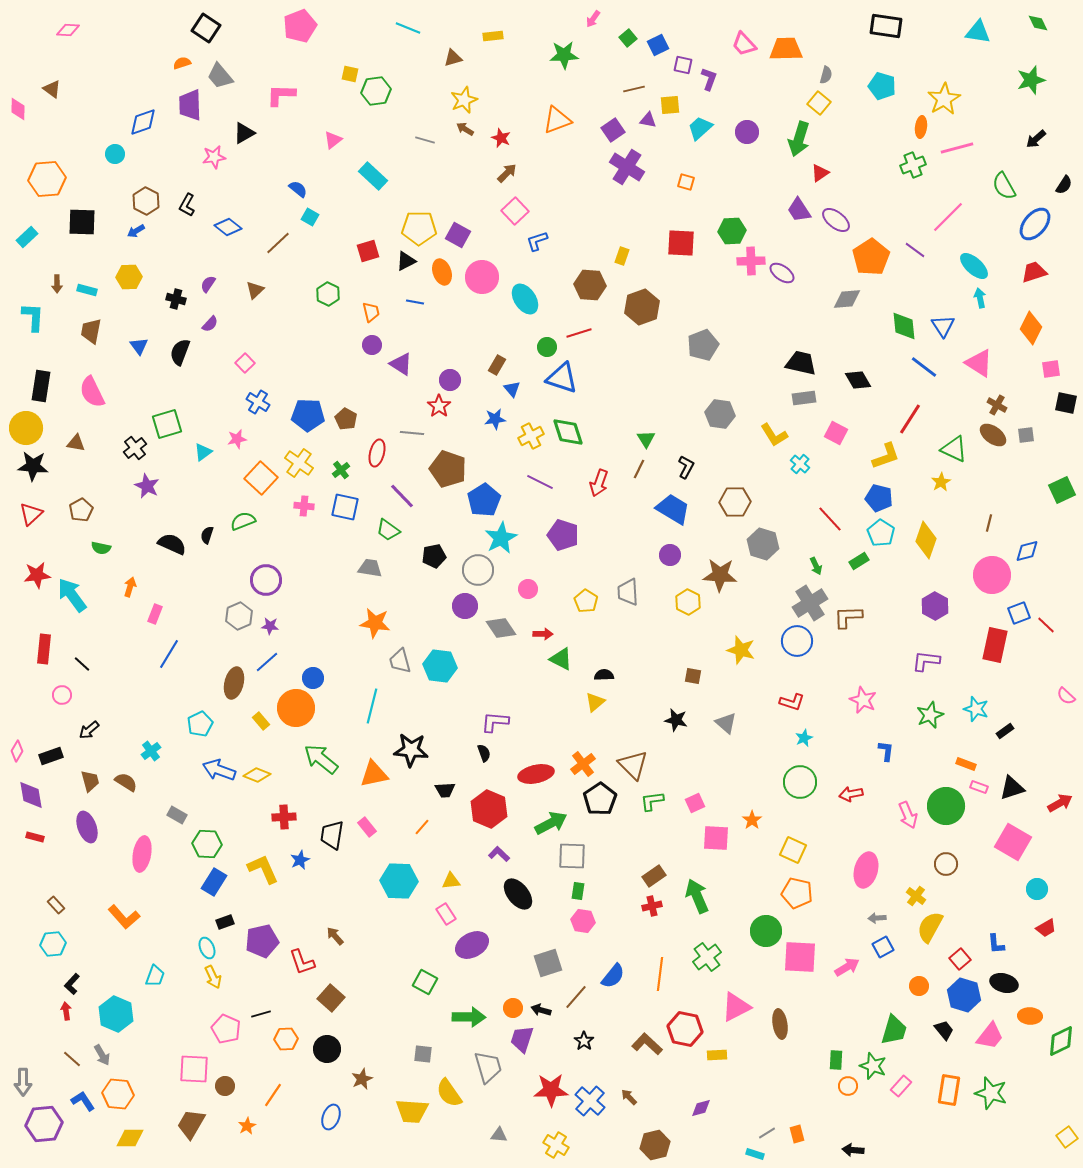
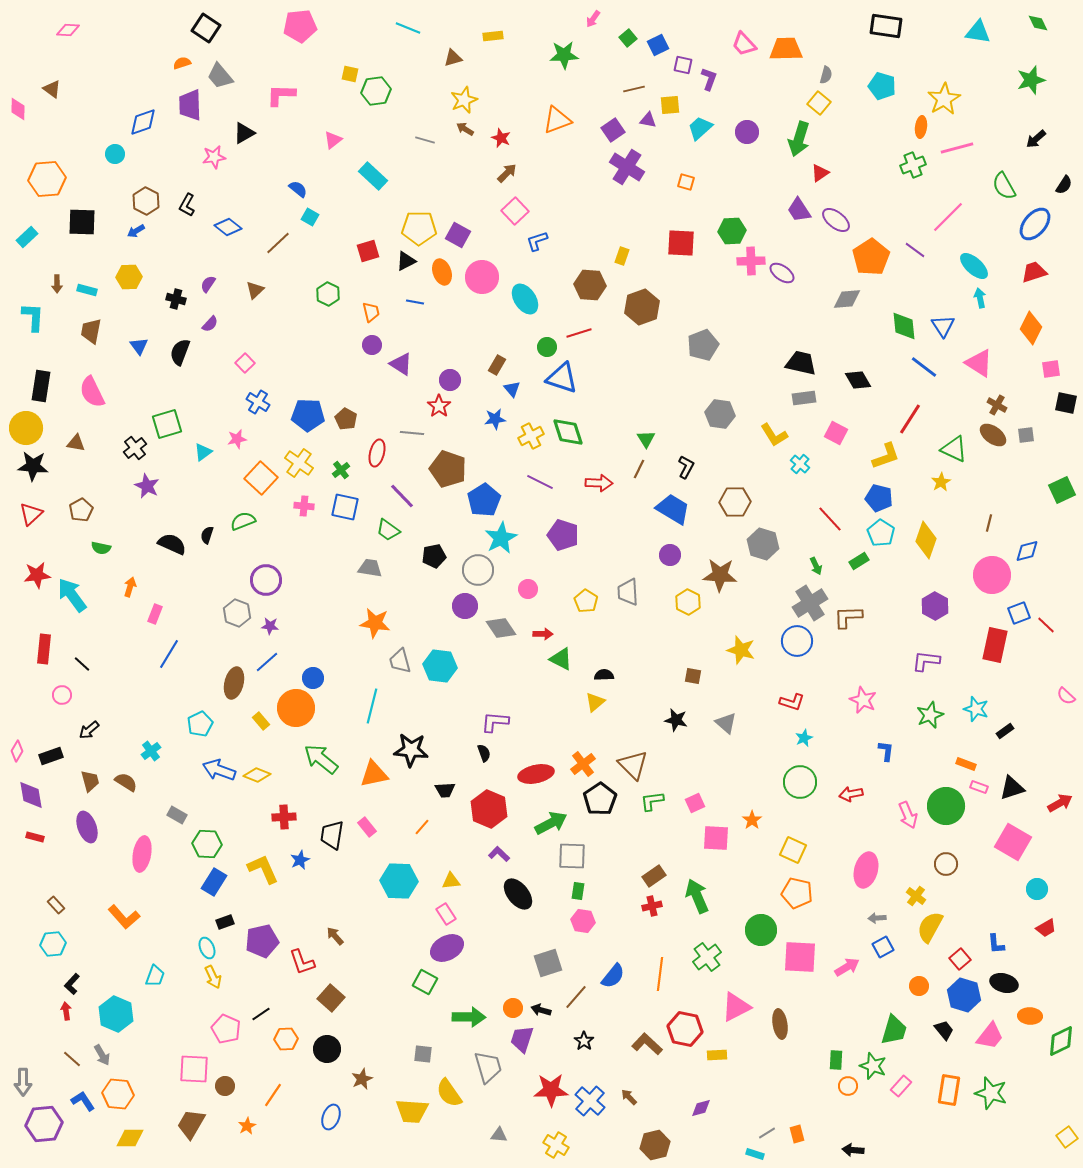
pink pentagon at (300, 26): rotated 16 degrees clockwise
red arrow at (599, 483): rotated 108 degrees counterclockwise
gray hexagon at (239, 616): moved 2 px left, 3 px up; rotated 16 degrees counterclockwise
green circle at (766, 931): moved 5 px left, 1 px up
purple ellipse at (472, 945): moved 25 px left, 3 px down
black line at (261, 1014): rotated 18 degrees counterclockwise
